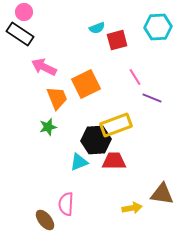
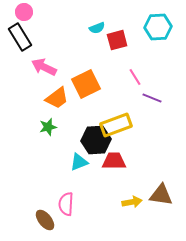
black rectangle: moved 3 px down; rotated 24 degrees clockwise
orange trapezoid: rotated 75 degrees clockwise
brown triangle: moved 1 px left, 1 px down
yellow arrow: moved 6 px up
